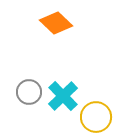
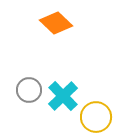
gray circle: moved 2 px up
